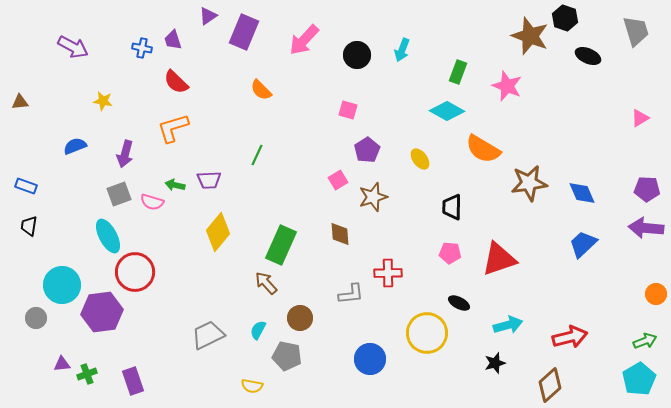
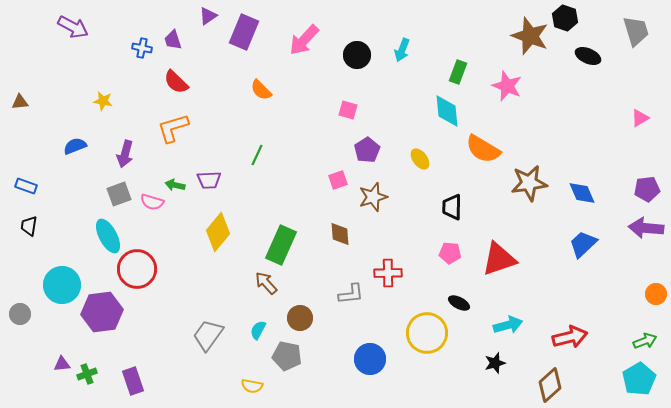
purple arrow at (73, 47): moved 20 px up
cyan diamond at (447, 111): rotated 56 degrees clockwise
pink square at (338, 180): rotated 12 degrees clockwise
purple pentagon at (647, 189): rotated 10 degrees counterclockwise
red circle at (135, 272): moved 2 px right, 3 px up
gray circle at (36, 318): moved 16 px left, 4 px up
gray trapezoid at (208, 335): rotated 28 degrees counterclockwise
